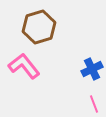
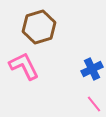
pink L-shape: rotated 12 degrees clockwise
pink line: rotated 18 degrees counterclockwise
